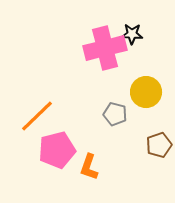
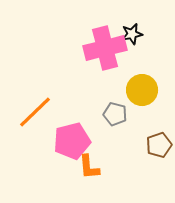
black star: rotated 15 degrees counterclockwise
yellow circle: moved 4 px left, 2 px up
orange line: moved 2 px left, 4 px up
pink pentagon: moved 15 px right, 9 px up
orange L-shape: rotated 24 degrees counterclockwise
